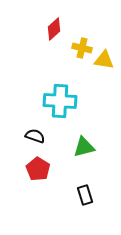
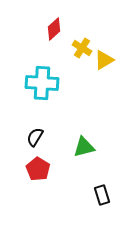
yellow cross: rotated 18 degrees clockwise
yellow triangle: rotated 40 degrees counterclockwise
cyan cross: moved 18 px left, 18 px up
black semicircle: moved 1 px down; rotated 78 degrees counterclockwise
black rectangle: moved 17 px right
